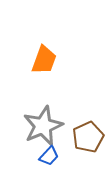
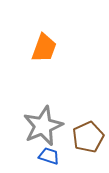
orange trapezoid: moved 12 px up
blue trapezoid: rotated 115 degrees counterclockwise
